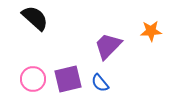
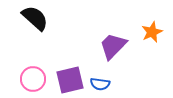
orange star: moved 1 px right, 1 px down; rotated 20 degrees counterclockwise
purple trapezoid: moved 5 px right
purple square: moved 2 px right, 1 px down
blue semicircle: moved 1 px down; rotated 42 degrees counterclockwise
